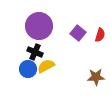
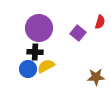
purple circle: moved 2 px down
red semicircle: moved 13 px up
black cross: rotated 21 degrees counterclockwise
